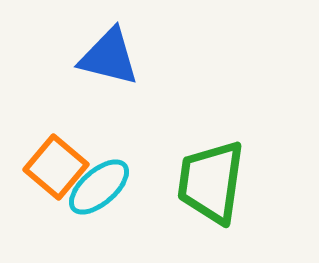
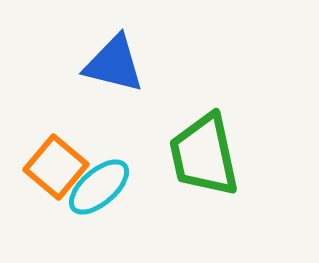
blue triangle: moved 5 px right, 7 px down
green trapezoid: moved 7 px left, 27 px up; rotated 20 degrees counterclockwise
